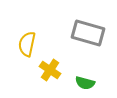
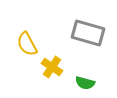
yellow semicircle: rotated 40 degrees counterclockwise
yellow cross: moved 2 px right, 3 px up
